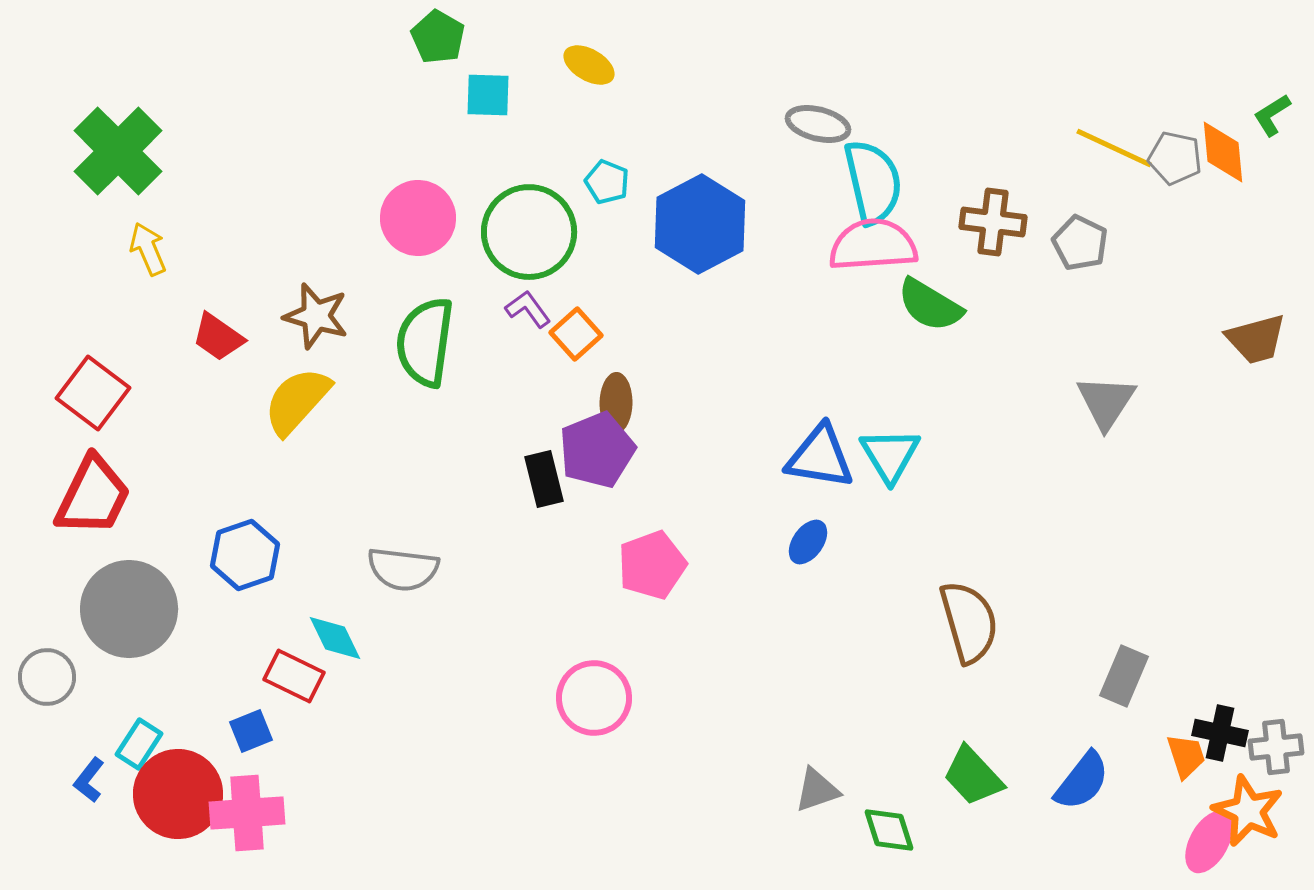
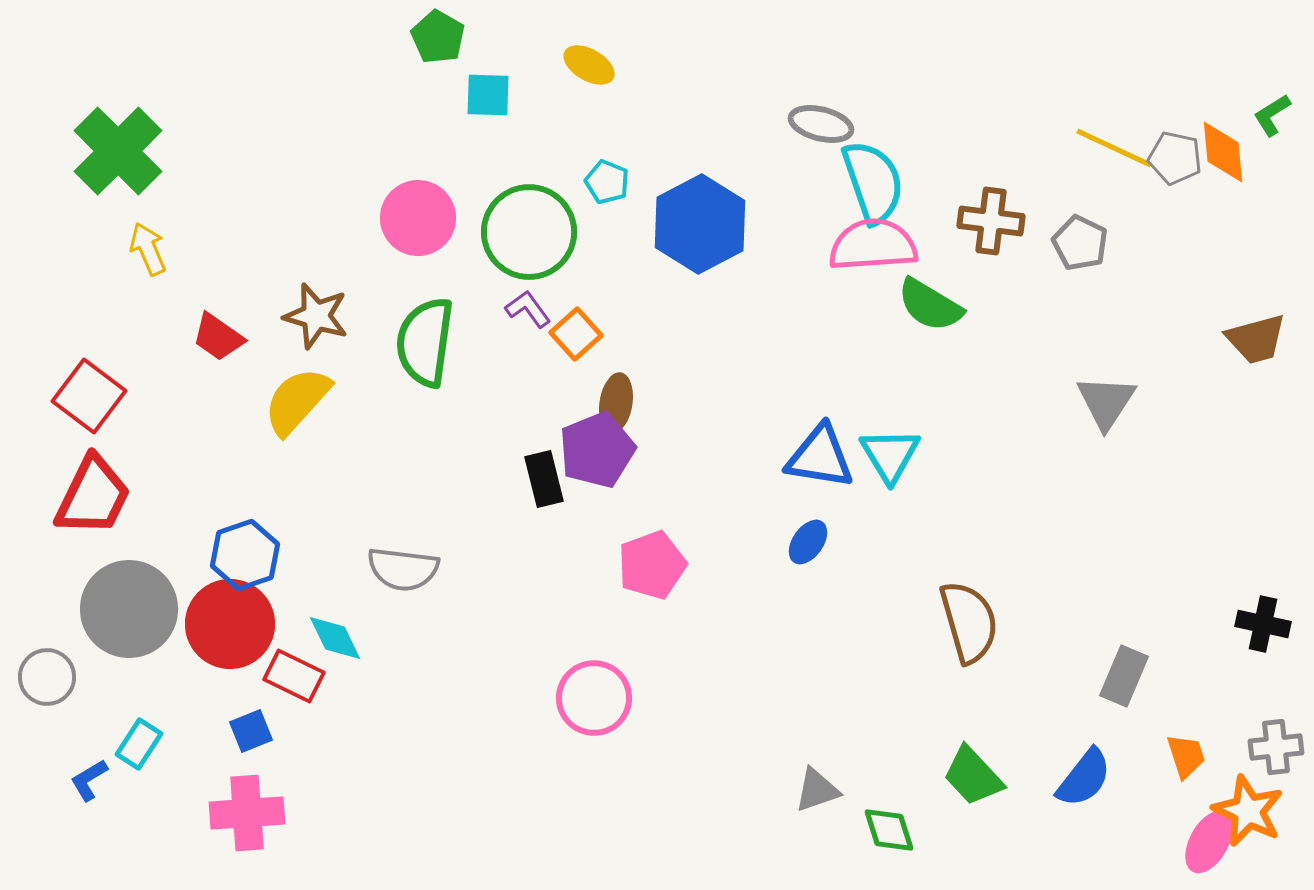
gray ellipse at (818, 124): moved 3 px right
cyan semicircle at (873, 182): rotated 6 degrees counterclockwise
brown cross at (993, 222): moved 2 px left, 1 px up
red square at (93, 393): moved 4 px left, 3 px down
brown ellipse at (616, 403): rotated 8 degrees clockwise
black cross at (1220, 733): moved 43 px right, 109 px up
blue L-shape at (89, 780): rotated 21 degrees clockwise
blue semicircle at (1082, 781): moved 2 px right, 3 px up
red circle at (178, 794): moved 52 px right, 170 px up
